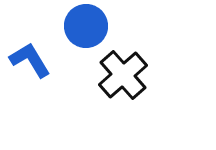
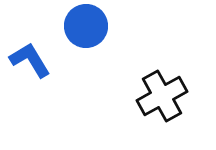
black cross: moved 39 px right, 21 px down; rotated 12 degrees clockwise
